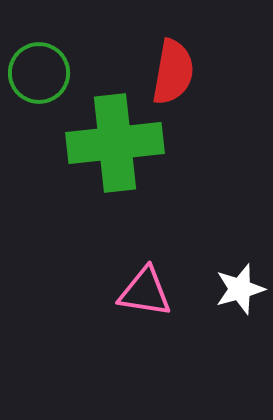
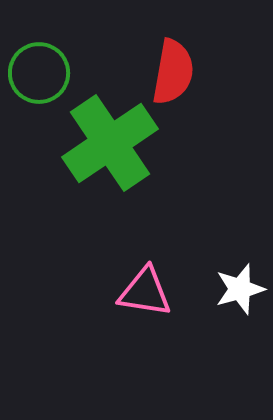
green cross: moved 5 px left; rotated 28 degrees counterclockwise
